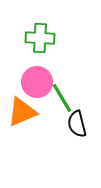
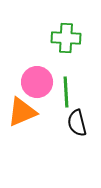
green cross: moved 26 px right
green line: moved 4 px right, 6 px up; rotated 28 degrees clockwise
black semicircle: moved 1 px up
